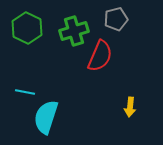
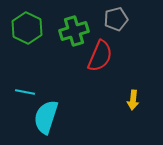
yellow arrow: moved 3 px right, 7 px up
